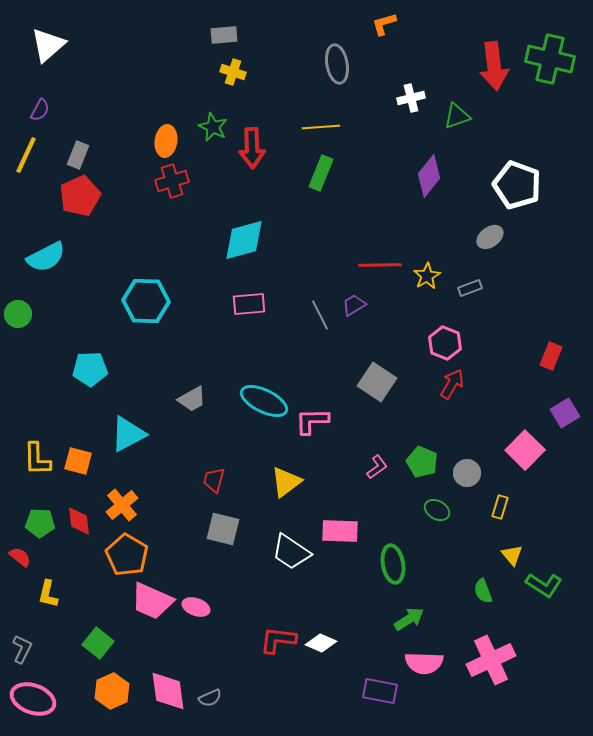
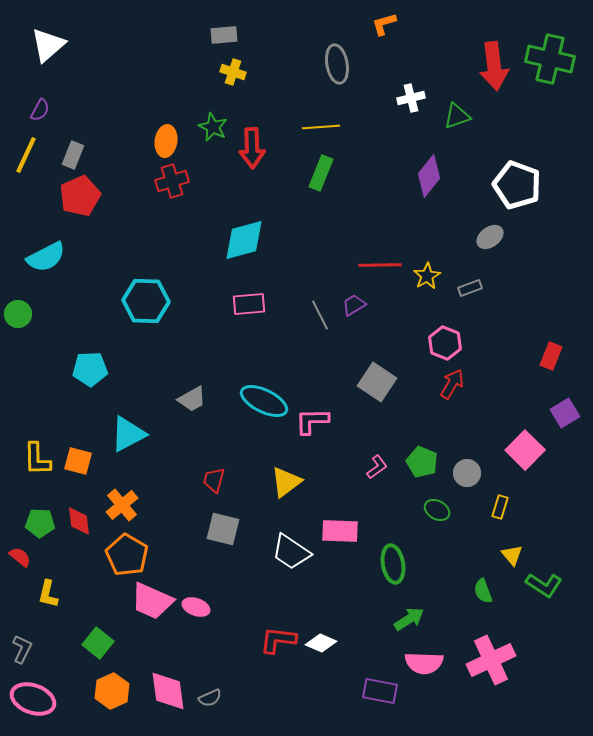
gray rectangle at (78, 155): moved 5 px left
